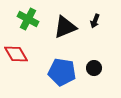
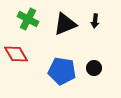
black arrow: rotated 16 degrees counterclockwise
black triangle: moved 3 px up
blue pentagon: moved 1 px up
